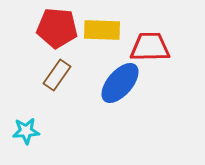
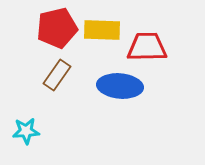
red pentagon: rotated 18 degrees counterclockwise
red trapezoid: moved 3 px left
blue ellipse: moved 3 px down; rotated 54 degrees clockwise
